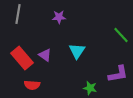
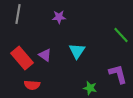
purple L-shape: rotated 95 degrees counterclockwise
